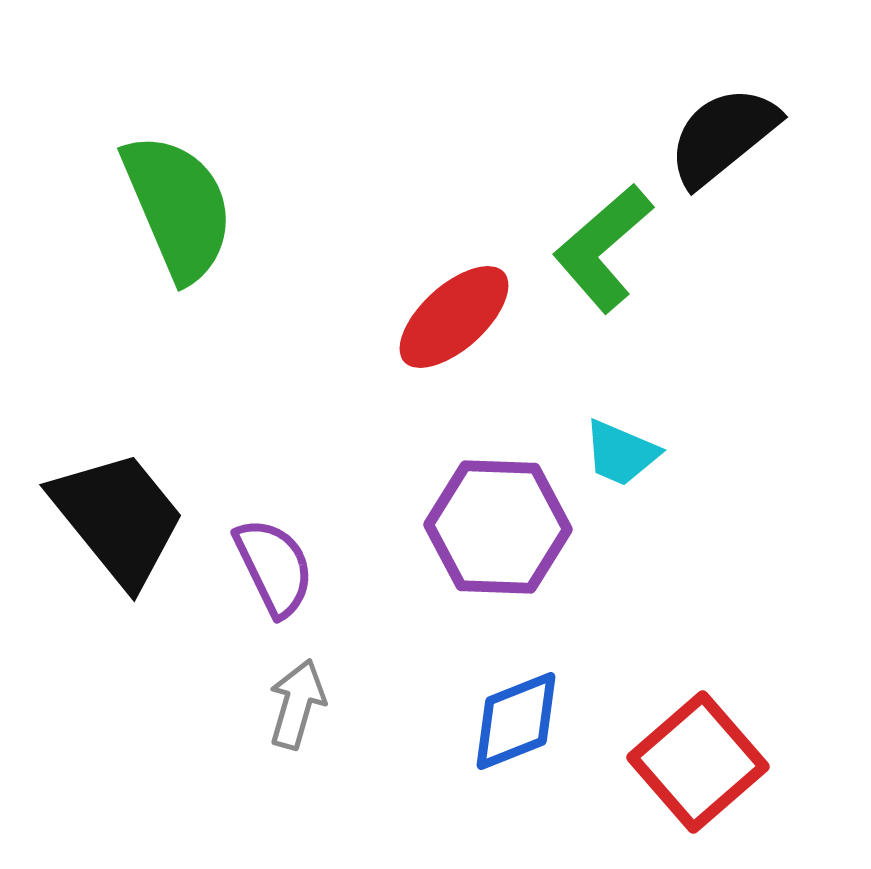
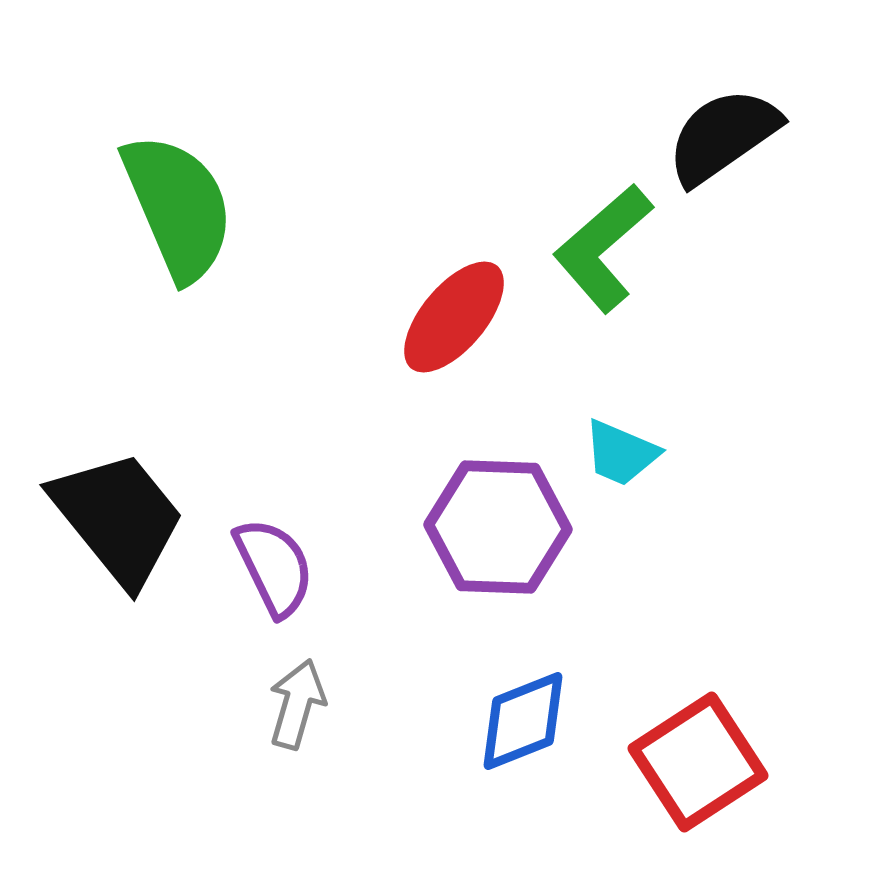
black semicircle: rotated 4 degrees clockwise
red ellipse: rotated 8 degrees counterclockwise
blue diamond: moved 7 px right
red square: rotated 8 degrees clockwise
